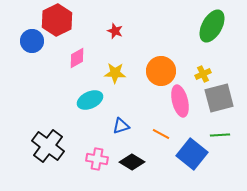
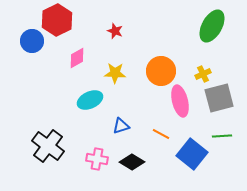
green line: moved 2 px right, 1 px down
